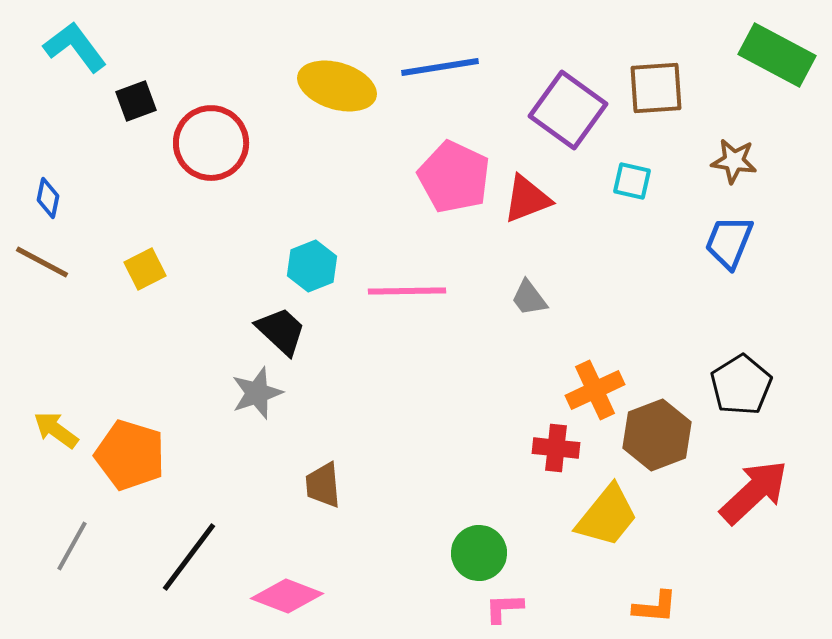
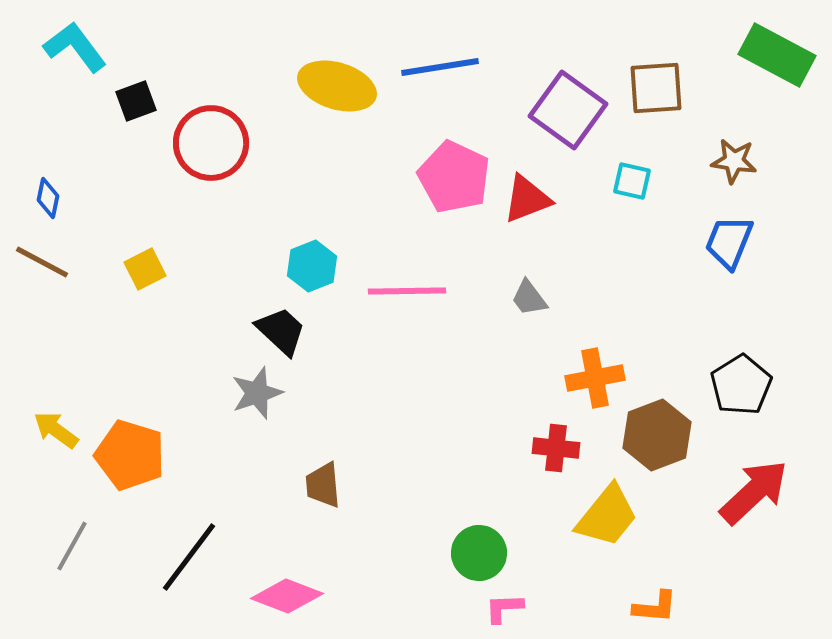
orange cross: moved 12 px up; rotated 14 degrees clockwise
